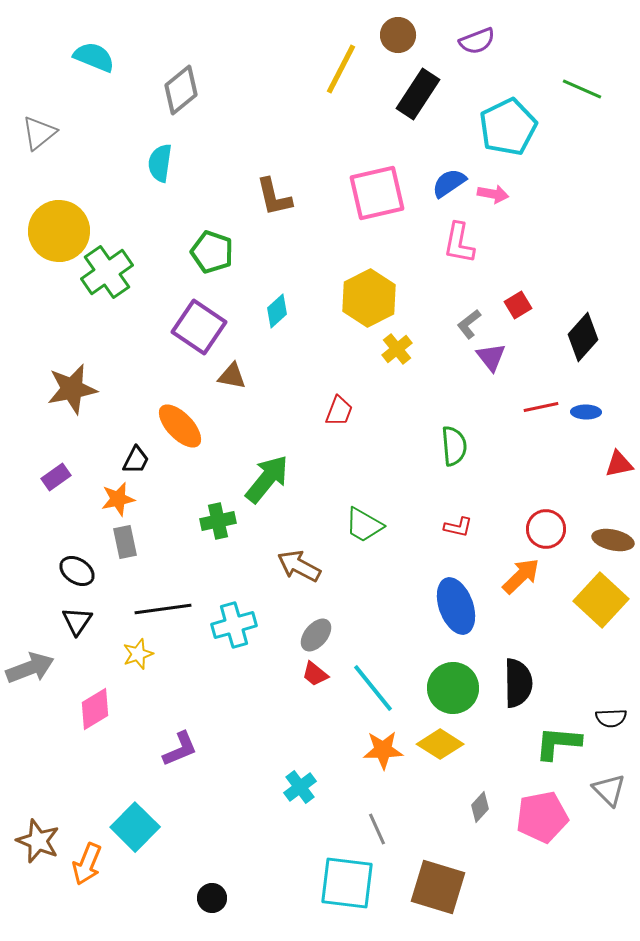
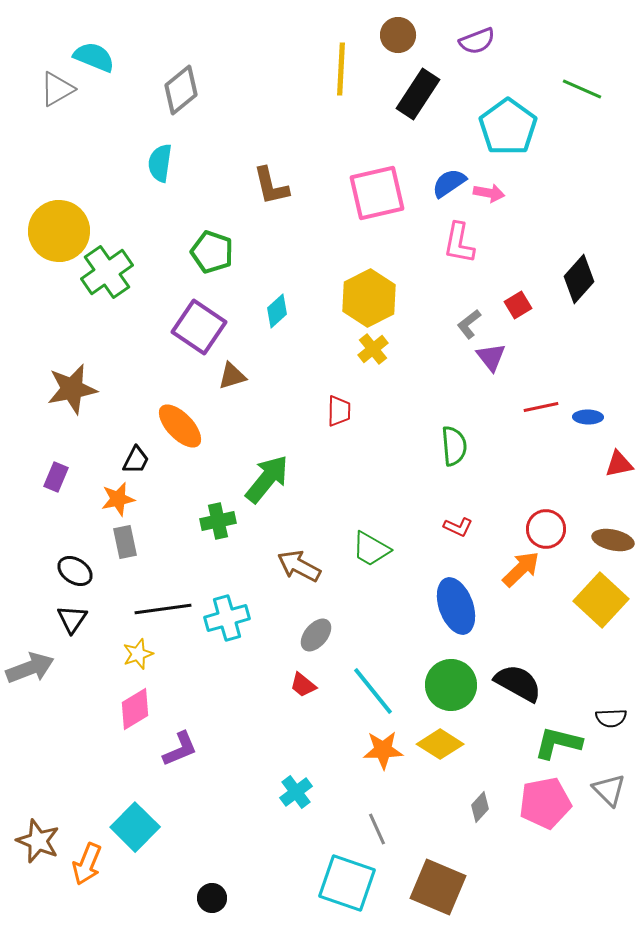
yellow line at (341, 69): rotated 24 degrees counterclockwise
cyan pentagon at (508, 127): rotated 10 degrees counterclockwise
gray triangle at (39, 133): moved 18 px right, 44 px up; rotated 9 degrees clockwise
pink arrow at (493, 194): moved 4 px left, 1 px up
brown L-shape at (274, 197): moved 3 px left, 11 px up
black diamond at (583, 337): moved 4 px left, 58 px up
yellow cross at (397, 349): moved 24 px left
brown triangle at (232, 376): rotated 28 degrees counterclockwise
red trapezoid at (339, 411): rotated 20 degrees counterclockwise
blue ellipse at (586, 412): moved 2 px right, 5 px down
purple rectangle at (56, 477): rotated 32 degrees counterclockwise
green trapezoid at (364, 525): moved 7 px right, 24 px down
red L-shape at (458, 527): rotated 12 degrees clockwise
black ellipse at (77, 571): moved 2 px left
orange arrow at (521, 576): moved 7 px up
black triangle at (77, 621): moved 5 px left, 2 px up
cyan cross at (234, 625): moved 7 px left, 7 px up
red trapezoid at (315, 674): moved 12 px left, 11 px down
black semicircle at (518, 683): rotated 60 degrees counterclockwise
cyan line at (373, 688): moved 3 px down
green circle at (453, 688): moved 2 px left, 3 px up
pink diamond at (95, 709): moved 40 px right
green L-shape at (558, 743): rotated 9 degrees clockwise
cyan cross at (300, 787): moved 4 px left, 5 px down
pink pentagon at (542, 817): moved 3 px right, 14 px up
cyan square at (347, 883): rotated 12 degrees clockwise
brown square at (438, 887): rotated 6 degrees clockwise
